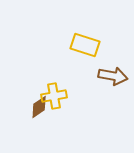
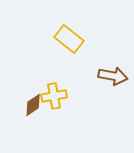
yellow rectangle: moved 16 px left, 6 px up; rotated 20 degrees clockwise
brown diamond: moved 6 px left, 2 px up
